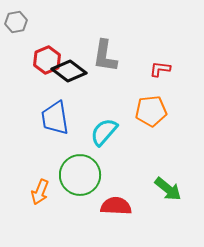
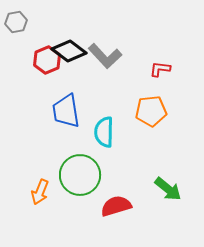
gray L-shape: rotated 52 degrees counterclockwise
black diamond: moved 20 px up
blue trapezoid: moved 11 px right, 7 px up
cyan semicircle: rotated 40 degrees counterclockwise
red semicircle: rotated 20 degrees counterclockwise
